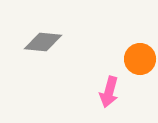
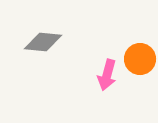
pink arrow: moved 2 px left, 17 px up
